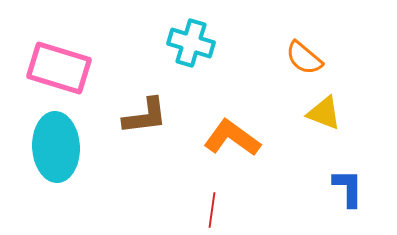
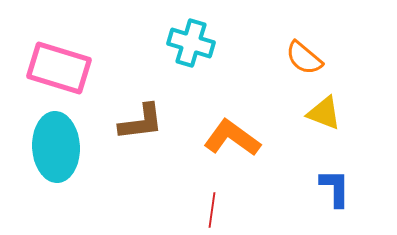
brown L-shape: moved 4 px left, 6 px down
blue L-shape: moved 13 px left
